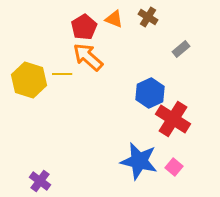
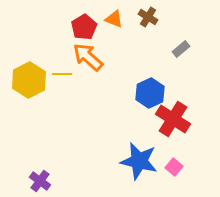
yellow hexagon: rotated 16 degrees clockwise
